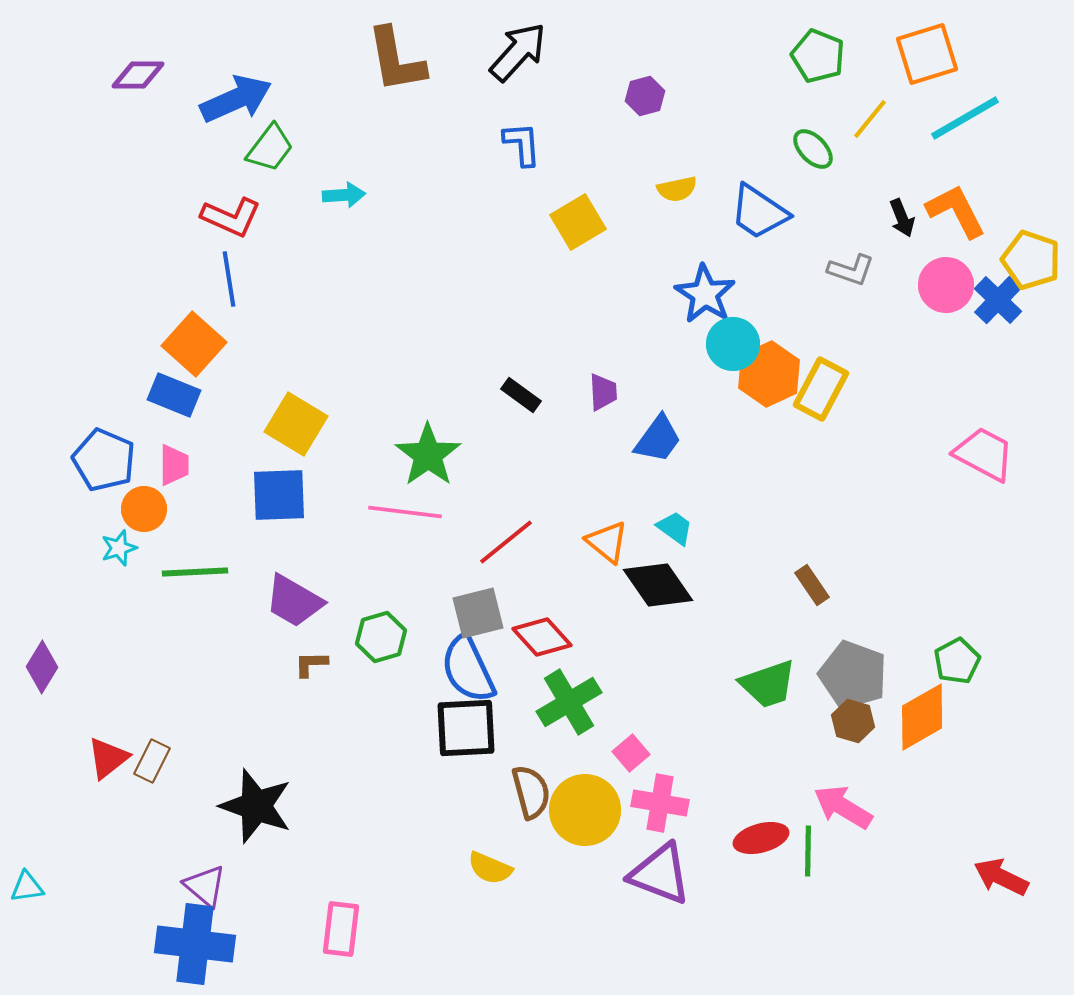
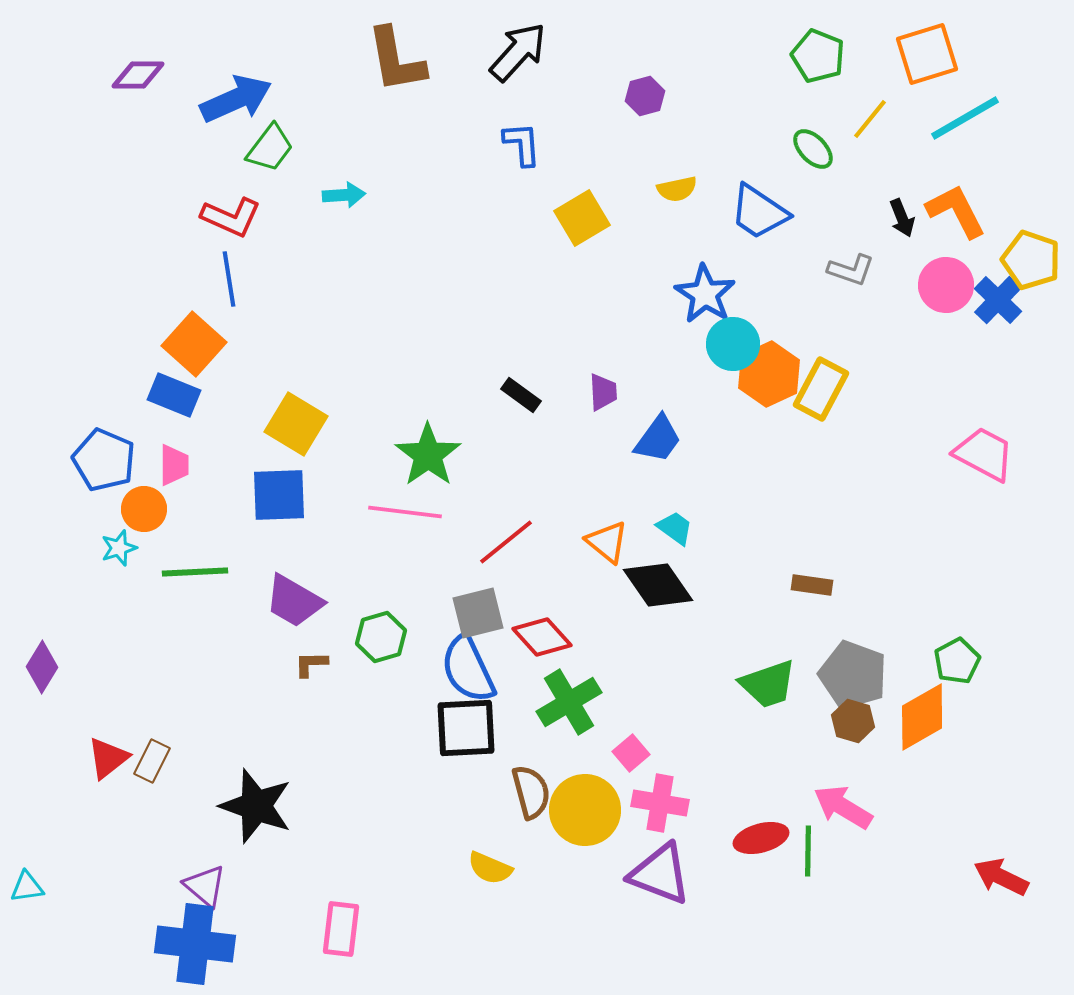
yellow square at (578, 222): moved 4 px right, 4 px up
brown rectangle at (812, 585): rotated 48 degrees counterclockwise
